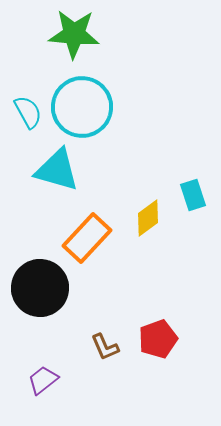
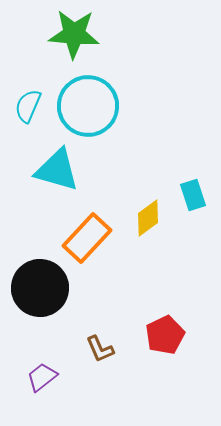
cyan circle: moved 6 px right, 1 px up
cyan semicircle: moved 6 px up; rotated 128 degrees counterclockwise
red pentagon: moved 7 px right, 4 px up; rotated 6 degrees counterclockwise
brown L-shape: moved 5 px left, 2 px down
purple trapezoid: moved 1 px left, 3 px up
